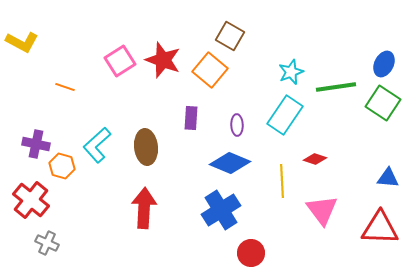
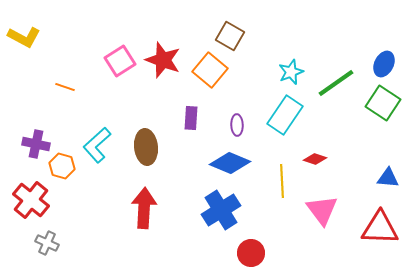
yellow L-shape: moved 2 px right, 5 px up
green line: moved 4 px up; rotated 27 degrees counterclockwise
